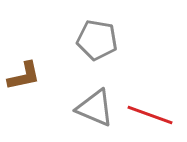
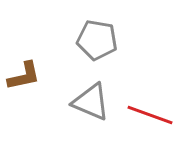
gray triangle: moved 4 px left, 6 px up
